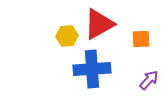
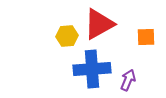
orange square: moved 5 px right, 2 px up
purple arrow: moved 21 px left; rotated 20 degrees counterclockwise
